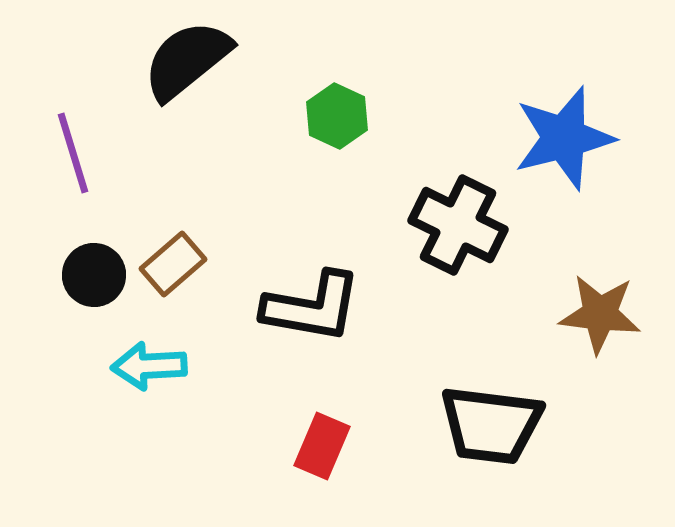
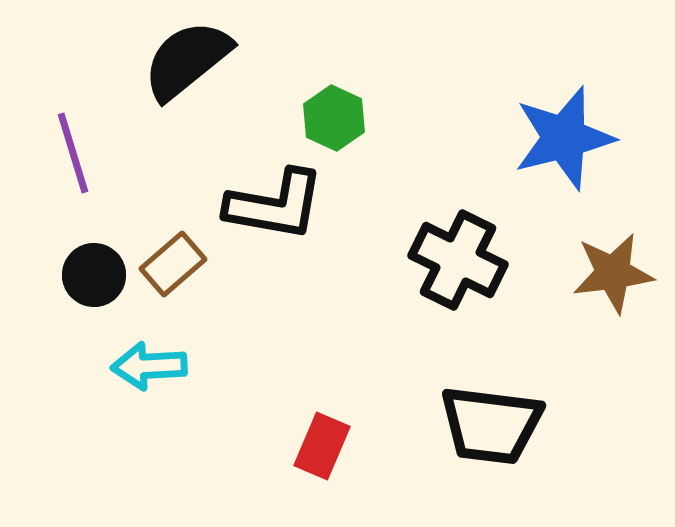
green hexagon: moved 3 px left, 2 px down
black cross: moved 35 px down
black L-shape: moved 37 px left, 102 px up
brown star: moved 13 px right, 41 px up; rotated 14 degrees counterclockwise
